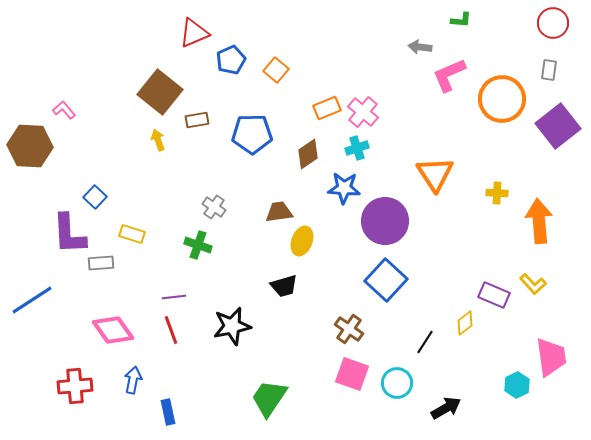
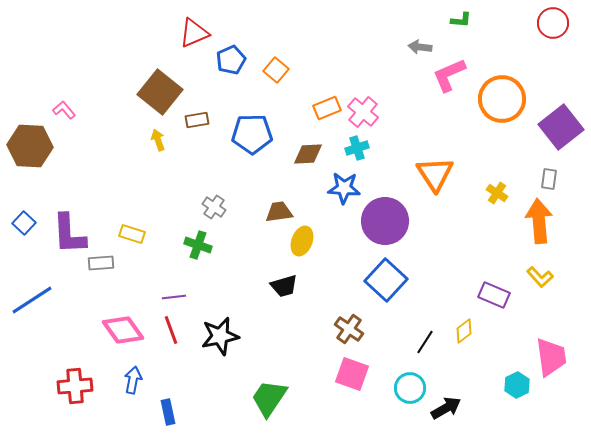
gray rectangle at (549, 70): moved 109 px down
purple square at (558, 126): moved 3 px right, 1 px down
brown diamond at (308, 154): rotated 32 degrees clockwise
yellow cross at (497, 193): rotated 30 degrees clockwise
blue square at (95, 197): moved 71 px left, 26 px down
yellow L-shape at (533, 284): moved 7 px right, 7 px up
yellow diamond at (465, 323): moved 1 px left, 8 px down
black star at (232, 326): moved 12 px left, 10 px down
pink diamond at (113, 330): moved 10 px right
cyan circle at (397, 383): moved 13 px right, 5 px down
